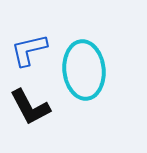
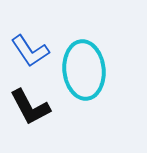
blue L-shape: moved 1 px right, 1 px down; rotated 111 degrees counterclockwise
